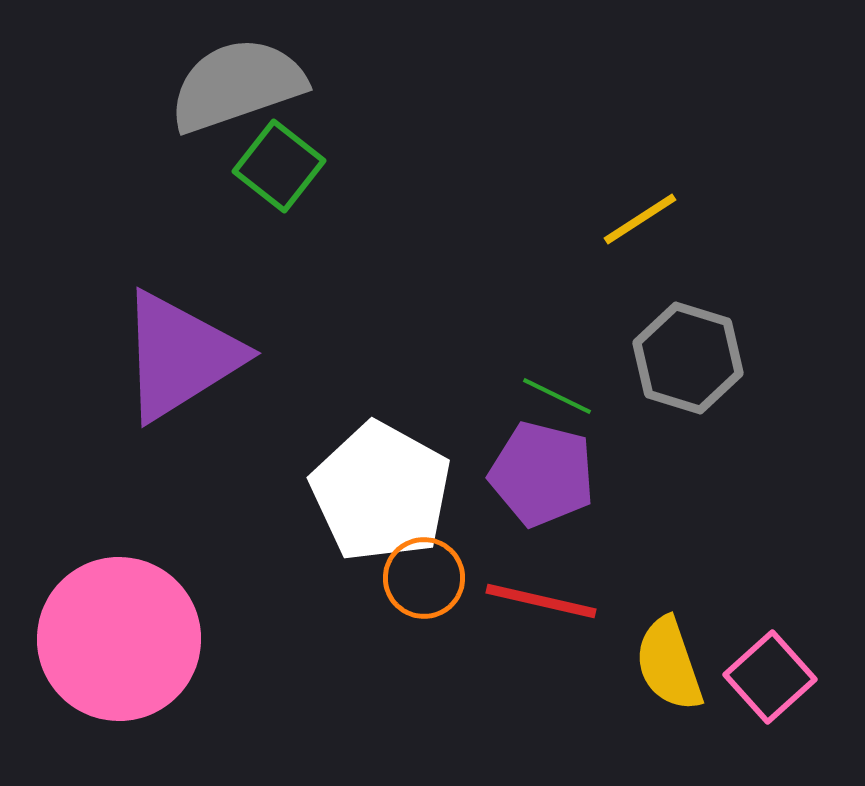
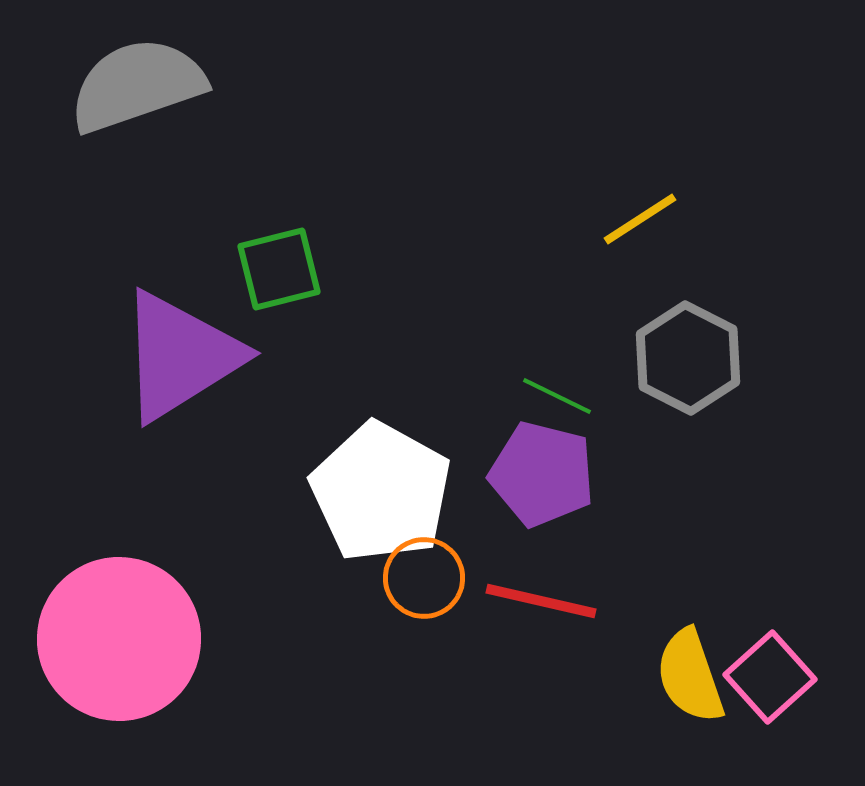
gray semicircle: moved 100 px left
green square: moved 103 px down; rotated 38 degrees clockwise
gray hexagon: rotated 10 degrees clockwise
yellow semicircle: moved 21 px right, 12 px down
